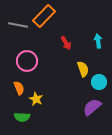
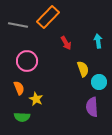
orange rectangle: moved 4 px right, 1 px down
purple semicircle: rotated 54 degrees counterclockwise
